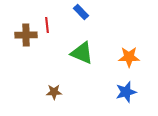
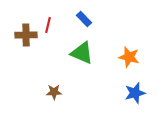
blue rectangle: moved 3 px right, 7 px down
red line: moved 1 px right; rotated 21 degrees clockwise
orange star: rotated 15 degrees clockwise
blue star: moved 9 px right, 1 px down
